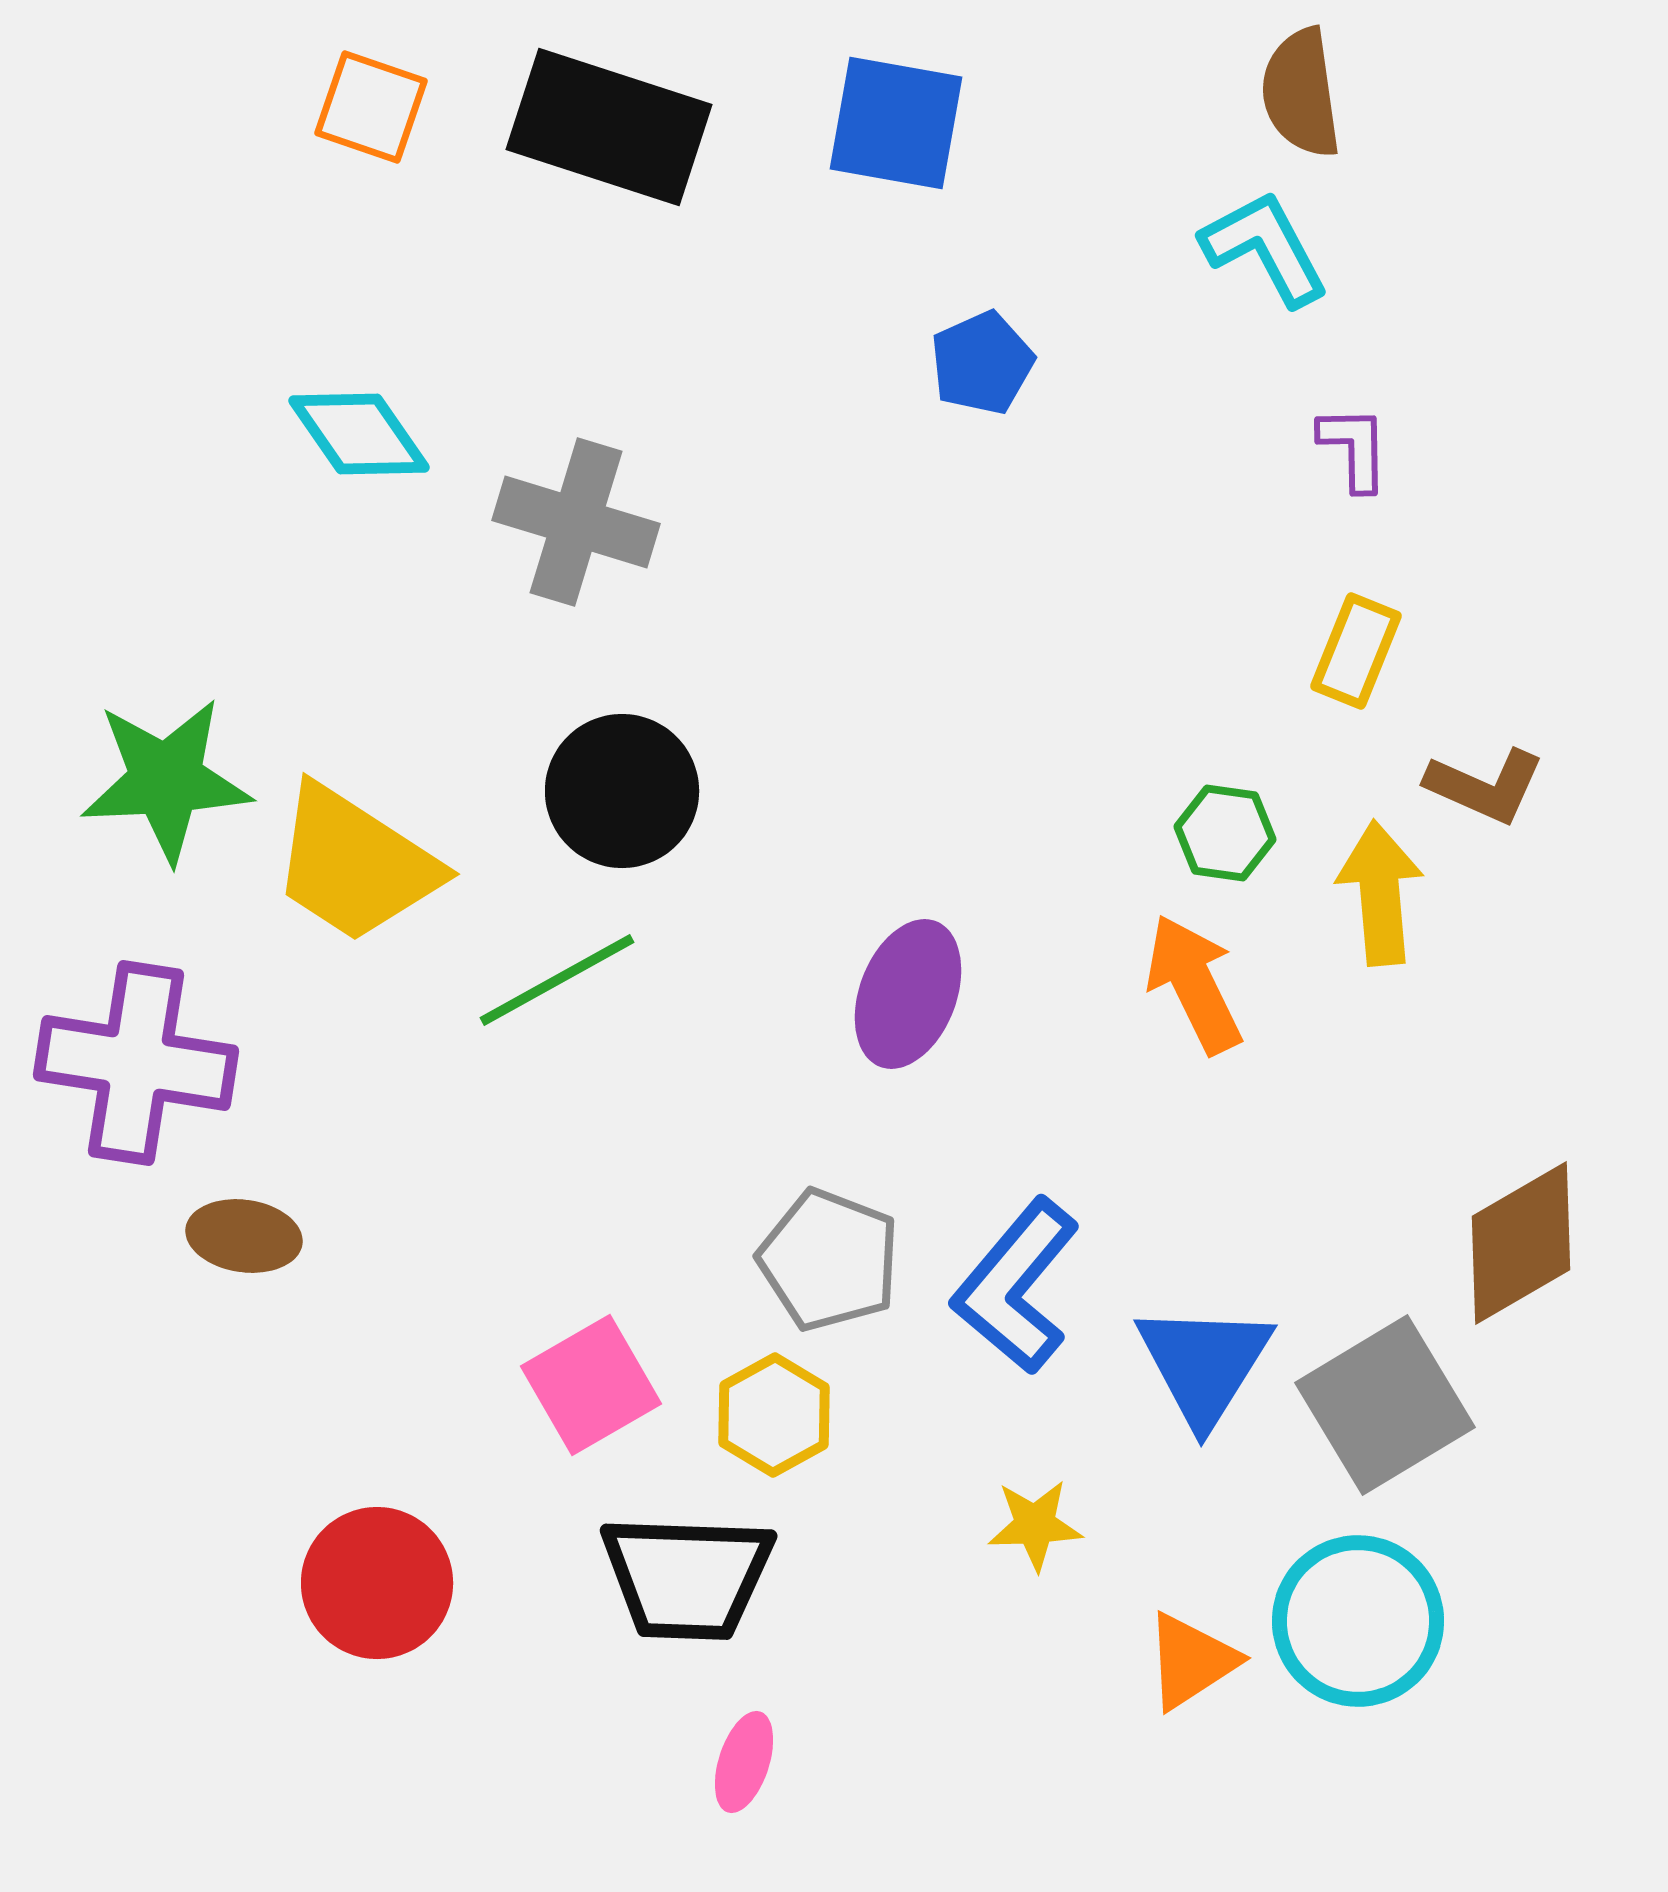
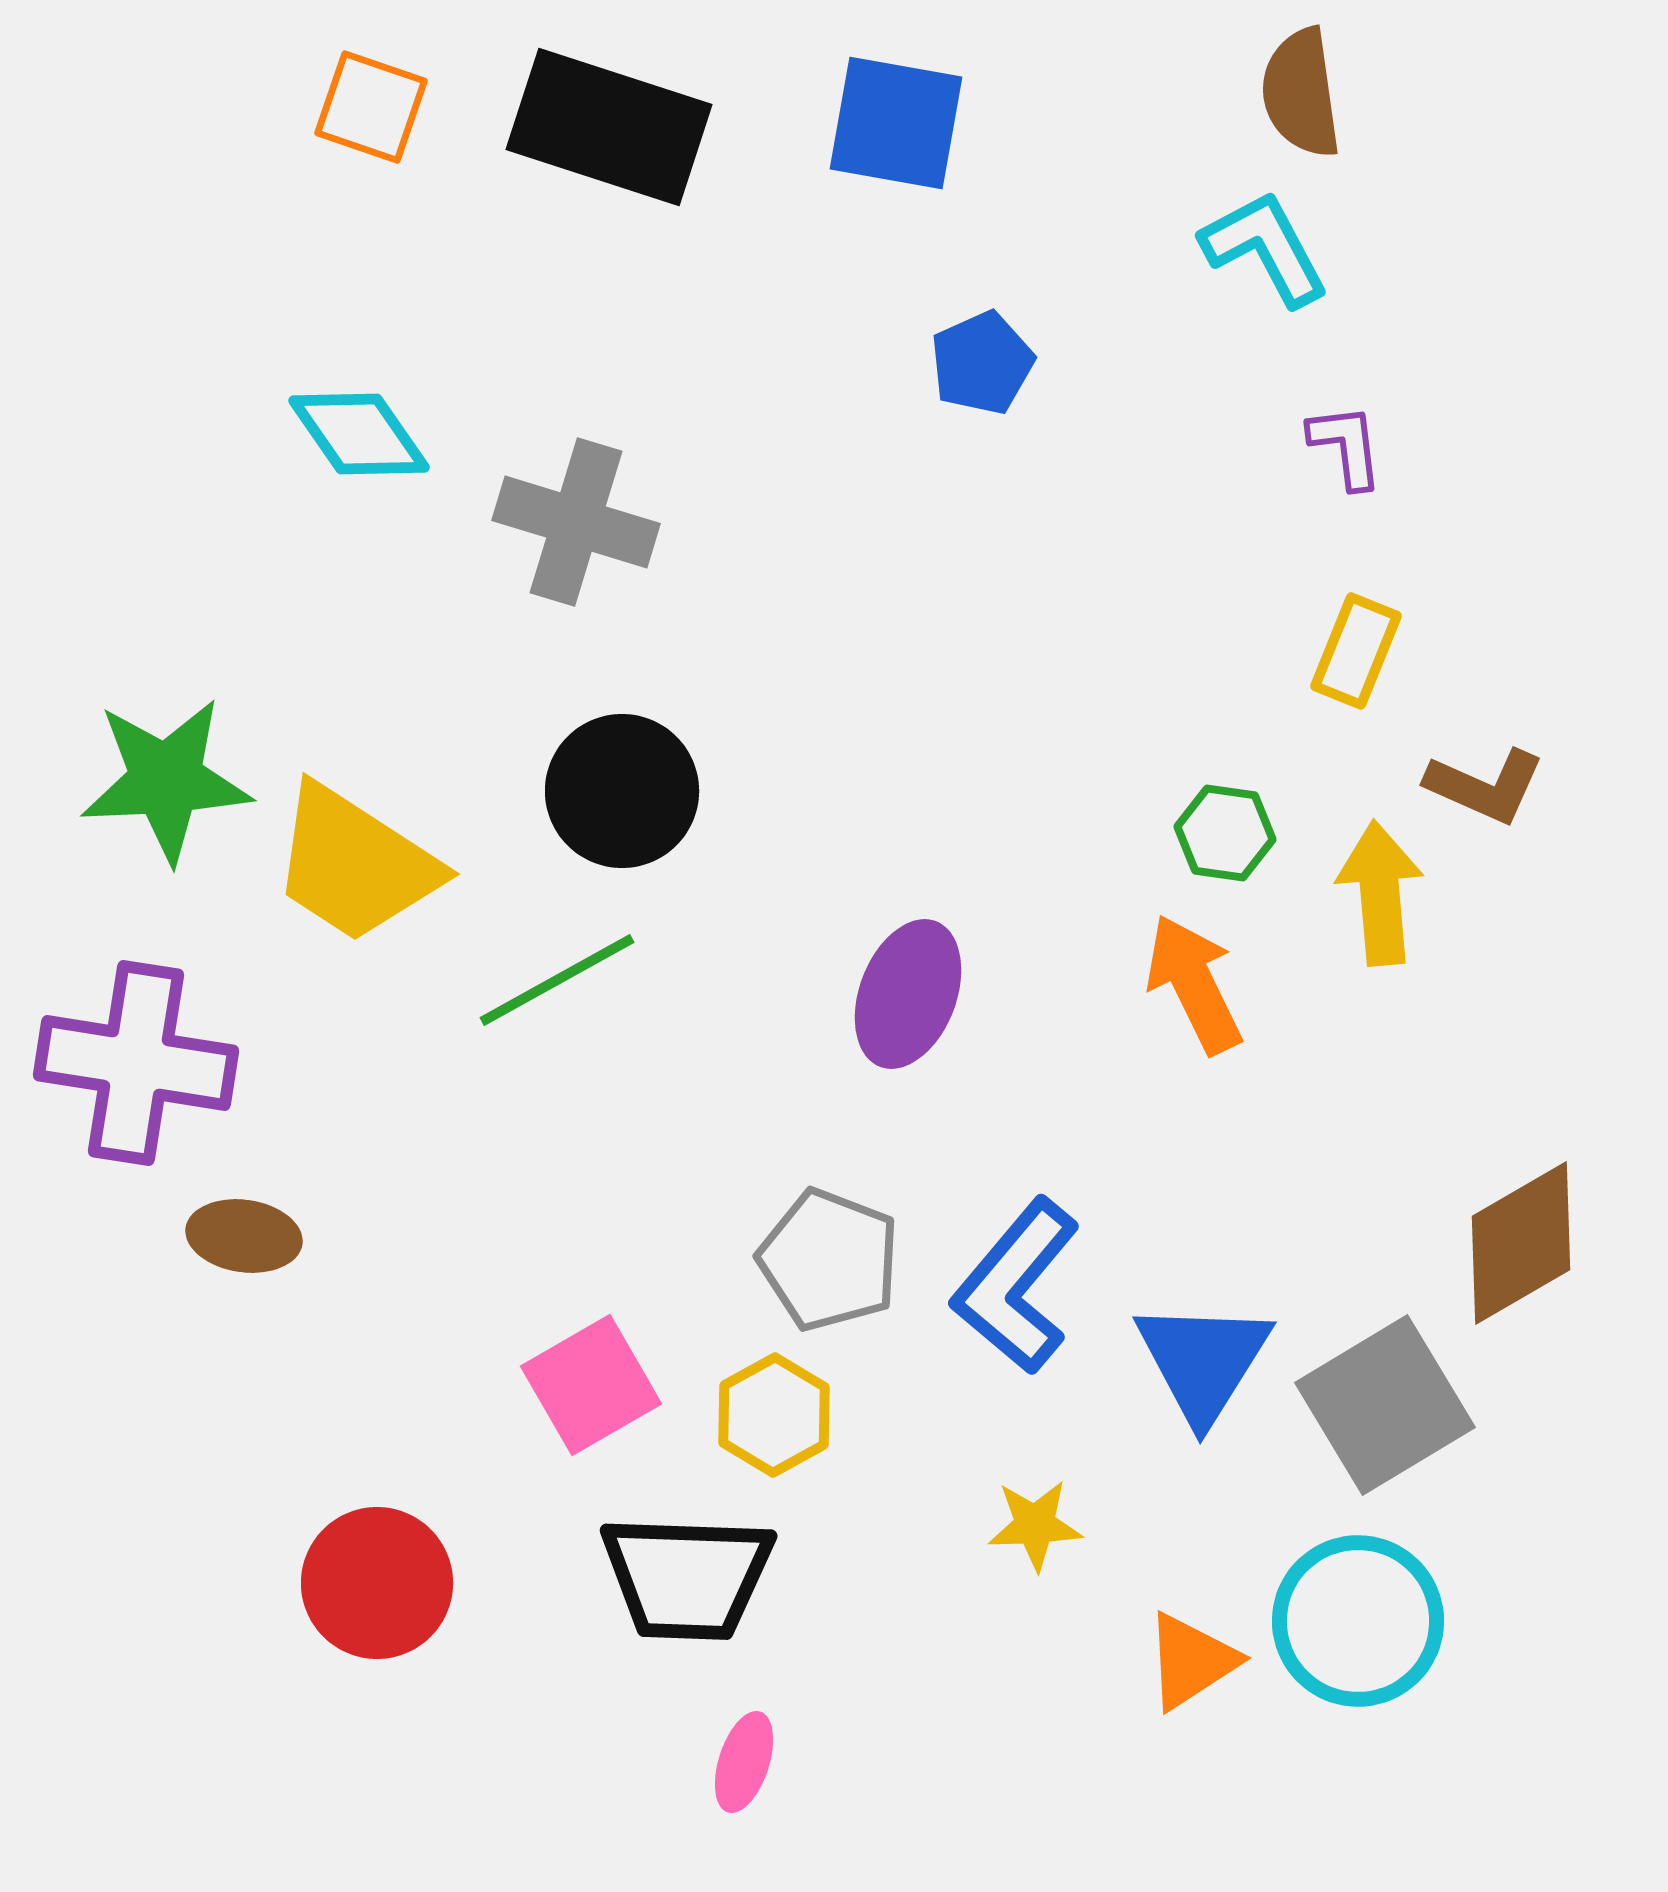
purple L-shape: moved 8 px left, 2 px up; rotated 6 degrees counterclockwise
blue triangle: moved 1 px left, 3 px up
